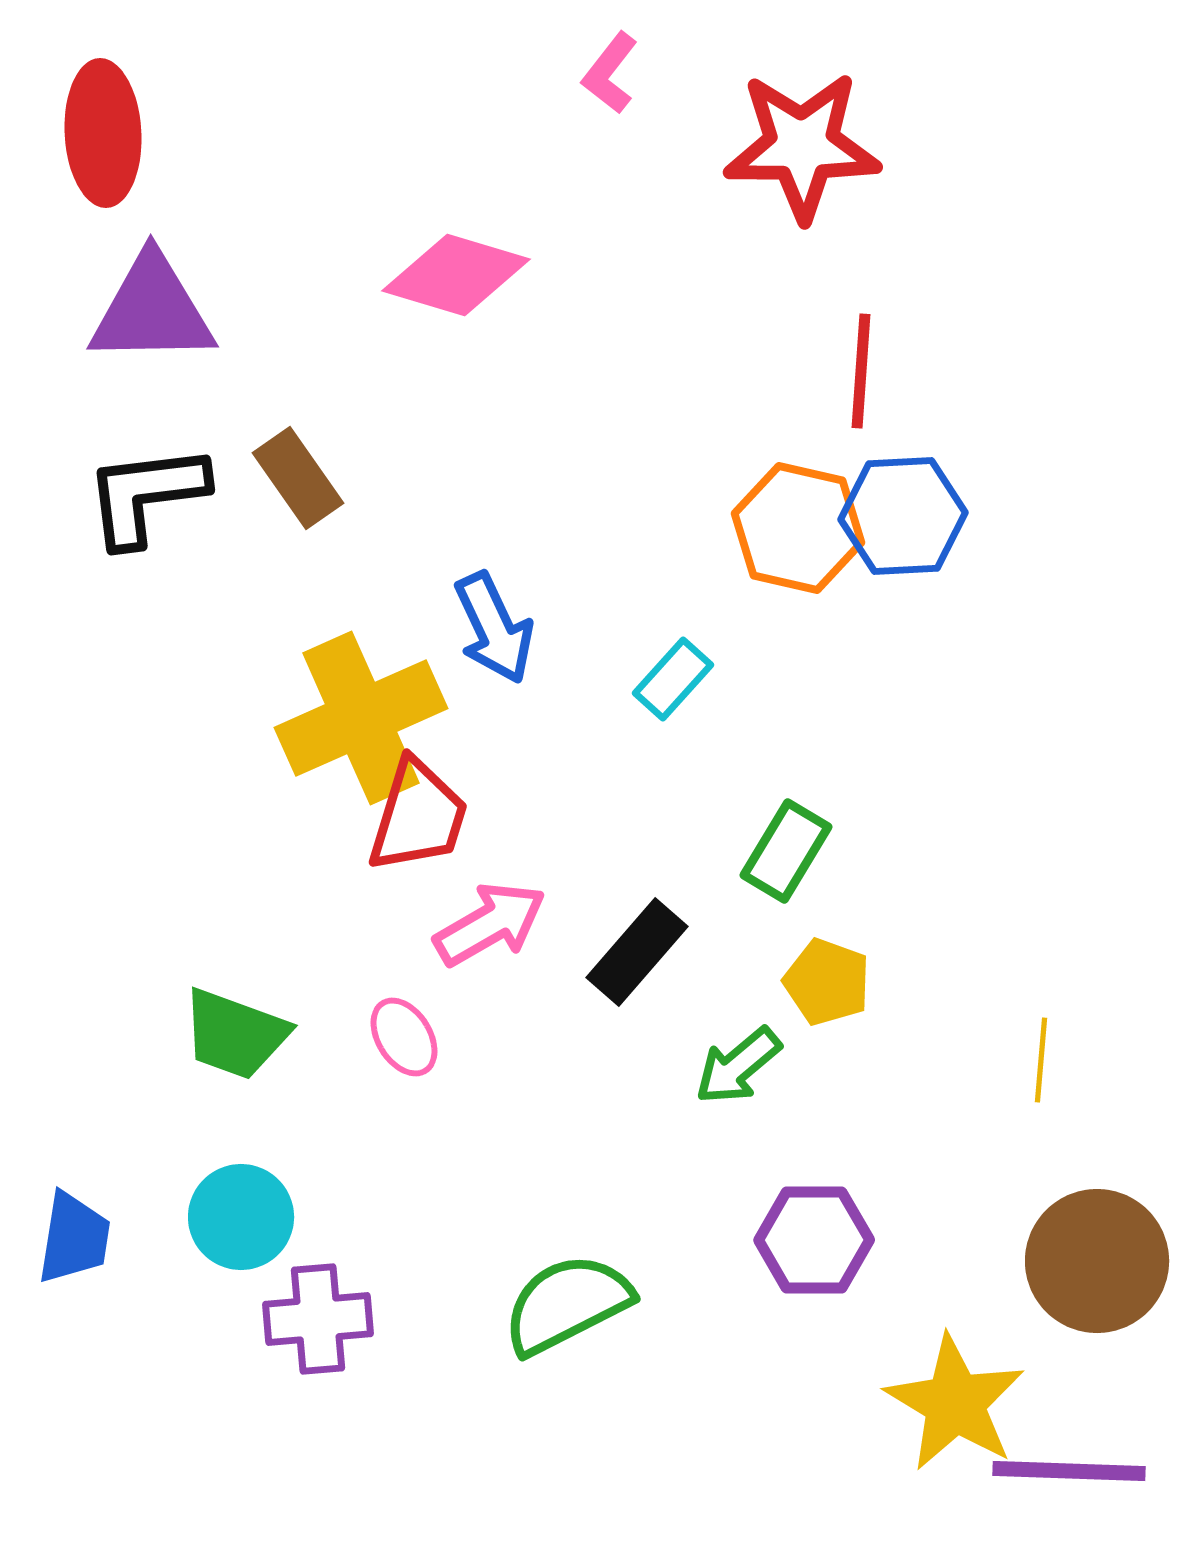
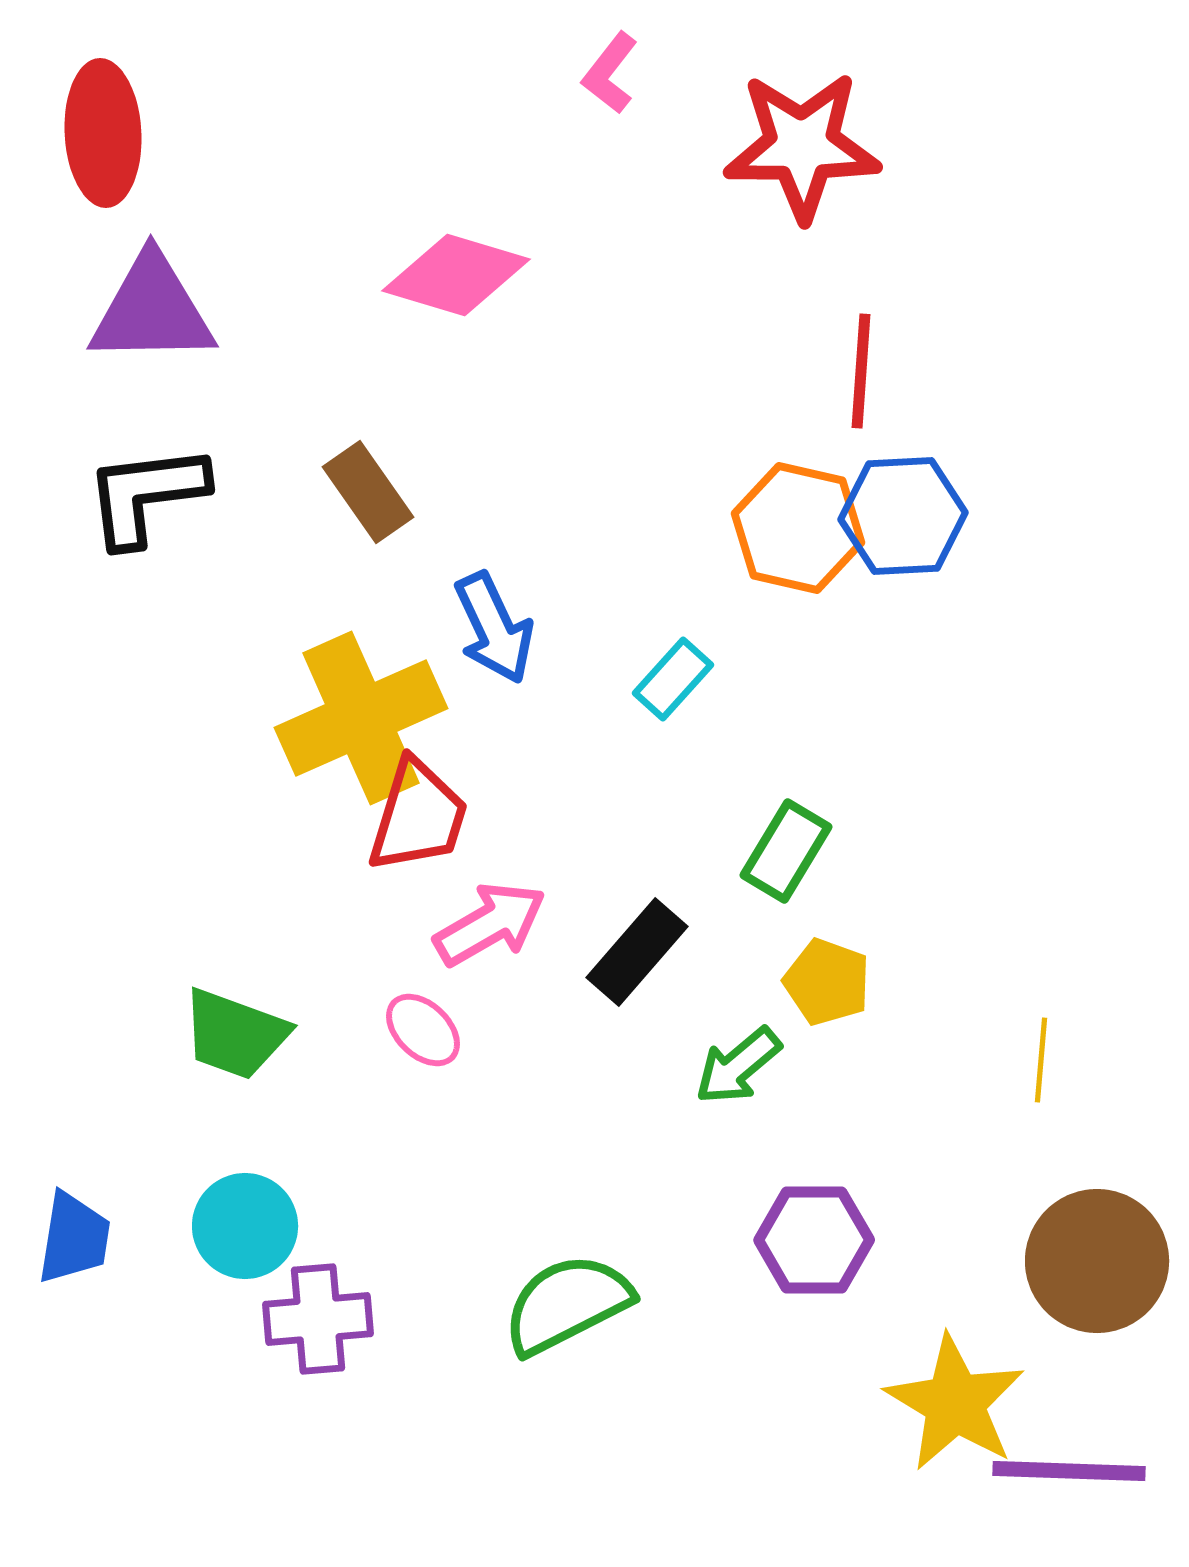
brown rectangle: moved 70 px right, 14 px down
pink ellipse: moved 19 px right, 7 px up; rotated 14 degrees counterclockwise
cyan circle: moved 4 px right, 9 px down
